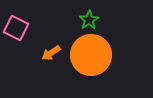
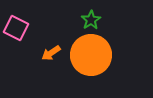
green star: moved 2 px right
